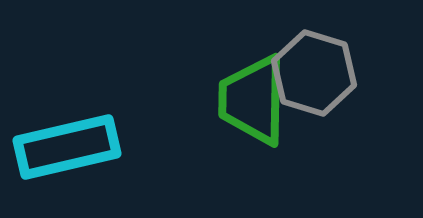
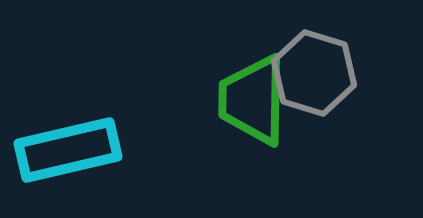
cyan rectangle: moved 1 px right, 3 px down
